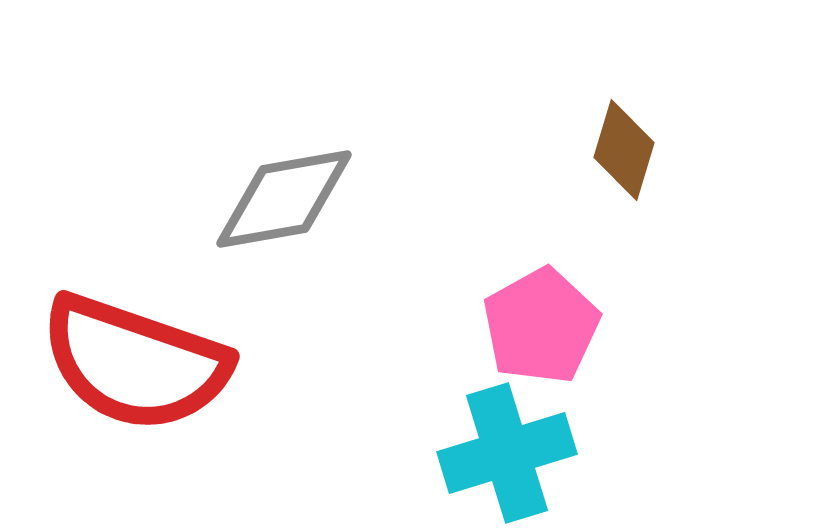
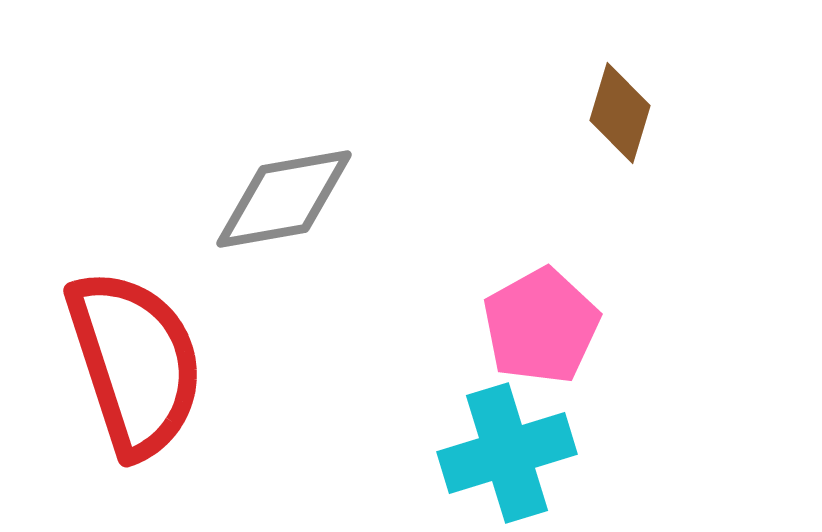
brown diamond: moved 4 px left, 37 px up
red semicircle: rotated 127 degrees counterclockwise
